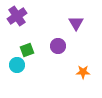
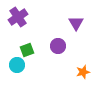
purple cross: moved 1 px right, 1 px down
orange star: rotated 16 degrees counterclockwise
